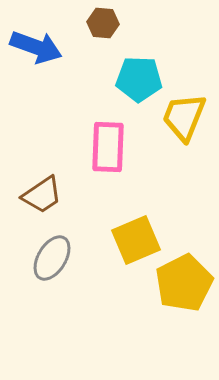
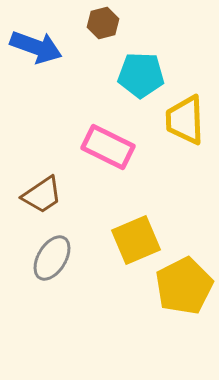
brown hexagon: rotated 20 degrees counterclockwise
cyan pentagon: moved 2 px right, 4 px up
yellow trapezoid: moved 1 px right, 3 px down; rotated 24 degrees counterclockwise
pink rectangle: rotated 66 degrees counterclockwise
yellow pentagon: moved 3 px down
